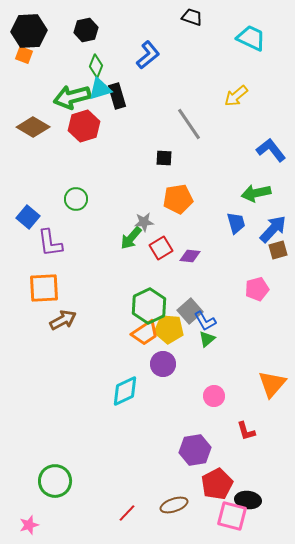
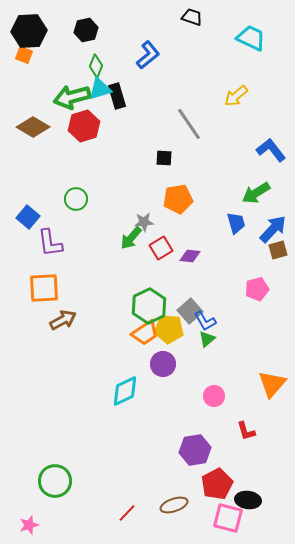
green arrow at (256, 193): rotated 20 degrees counterclockwise
pink square at (232, 516): moved 4 px left, 2 px down
